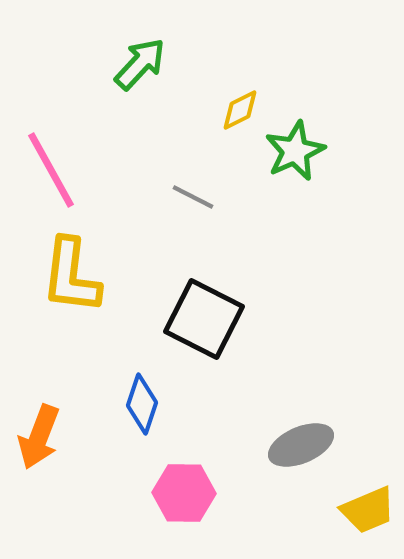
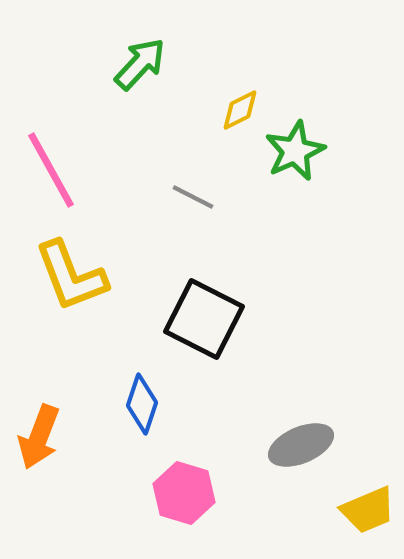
yellow L-shape: rotated 28 degrees counterclockwise
pink hexagon: rotated 16 degrees clockwise
